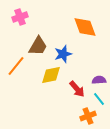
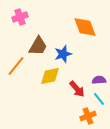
yellow diamond: moved 1 px left, 1 px down
